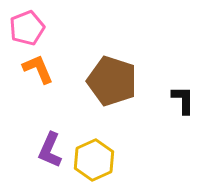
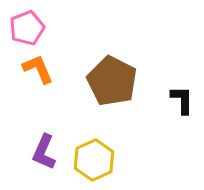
brown pentagon: rotated 9 degrees clockwise
black L-shape: moved 1 px left
purple L-shape: moved 6 px left, 2 px down
